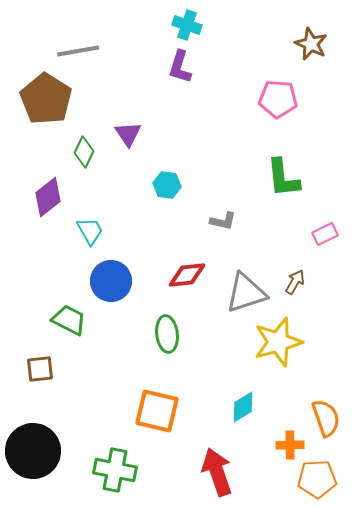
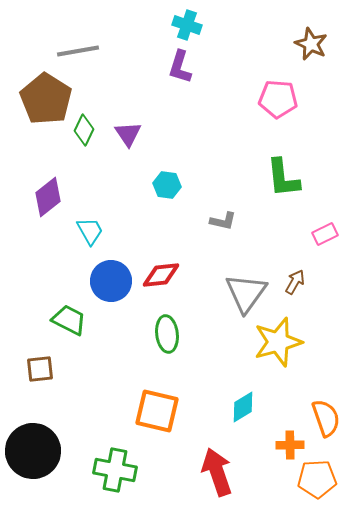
green diamond: moved 22 px up
red diamond: moved 26 px left
gray triangle: rotated 36 degrees counterclockwise
